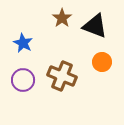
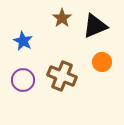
black triangle: rotated 44 degrees counterclockwise
blue star: moved 2 px up
